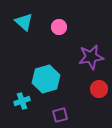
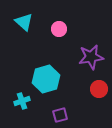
pink circle: moved 2 px down
